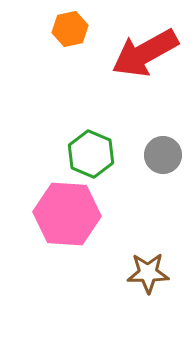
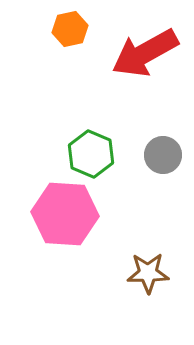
pink hexagon: moved 2 px left
